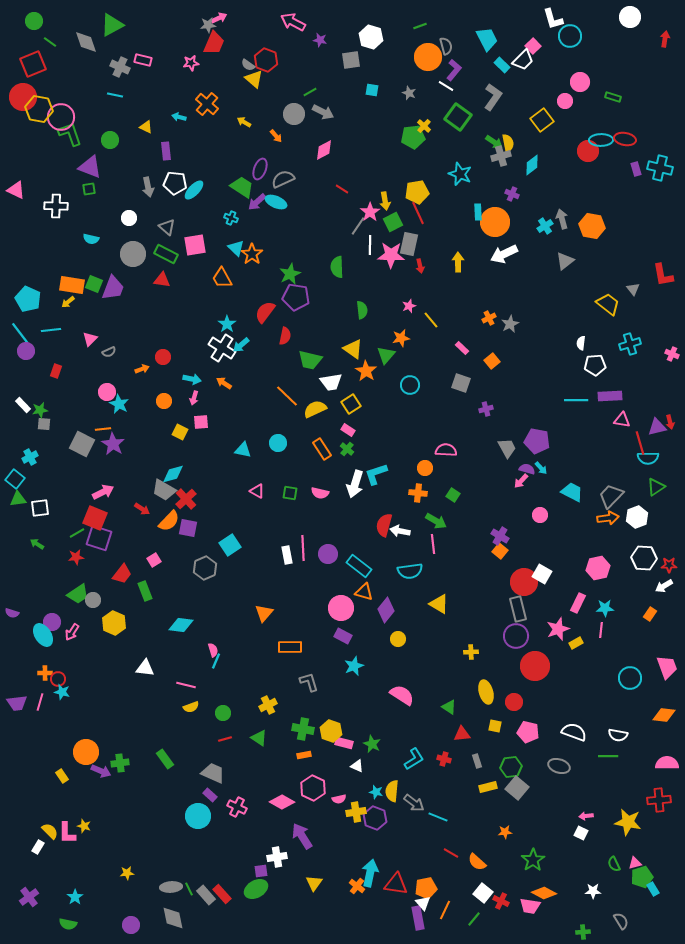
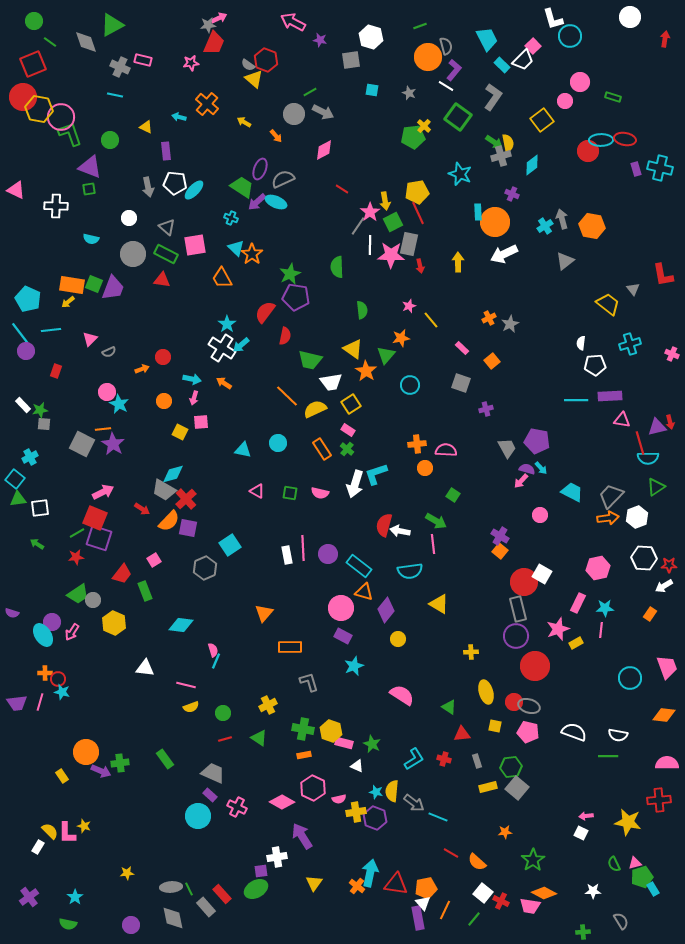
orange cross at (418, 493): moved 1 px left, 49 px up; rotated 12 degrees counterclockwise
gray ellipse at (559, 766): moved 30 px left, 60 px up
gray rectangle at (206, 895): moved 12 px down
